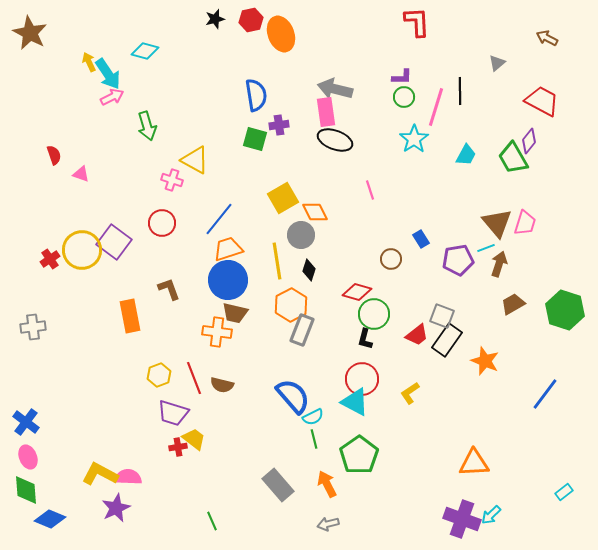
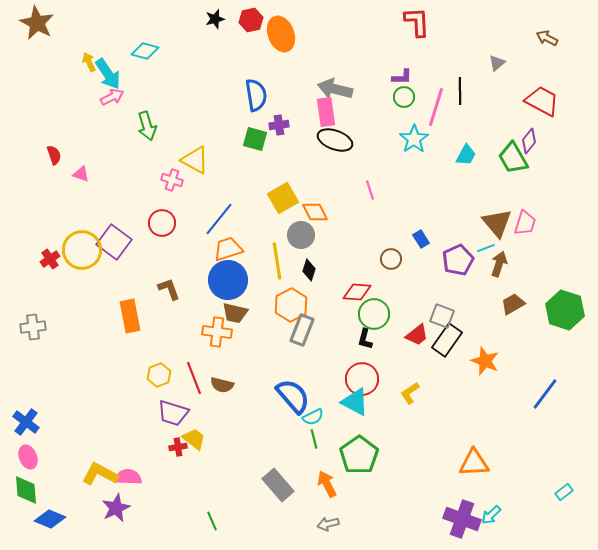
brown star at (30, 33): moved 7 px right, 10 px up
purple pentagon at (458, 260): rotated 16 degrees counterclockwise
red diamond at (357, 292): rotated 12 degrees counterclockwise
